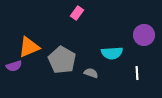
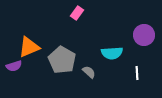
gray semicircle: moved 2 px left, 1 px up; rotated 24 degrees clockwise
